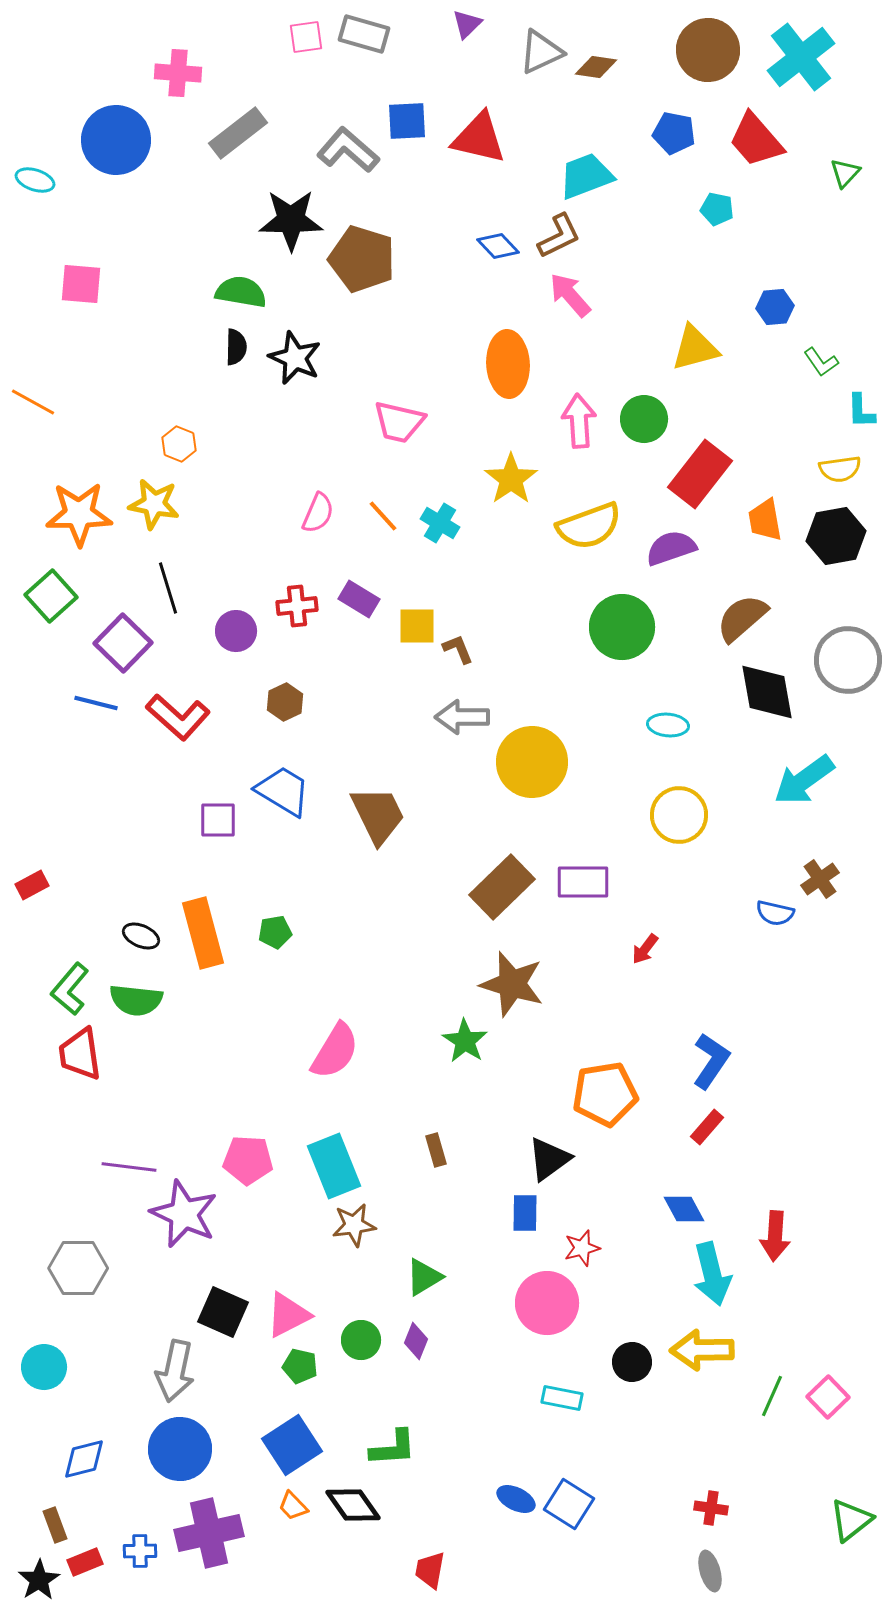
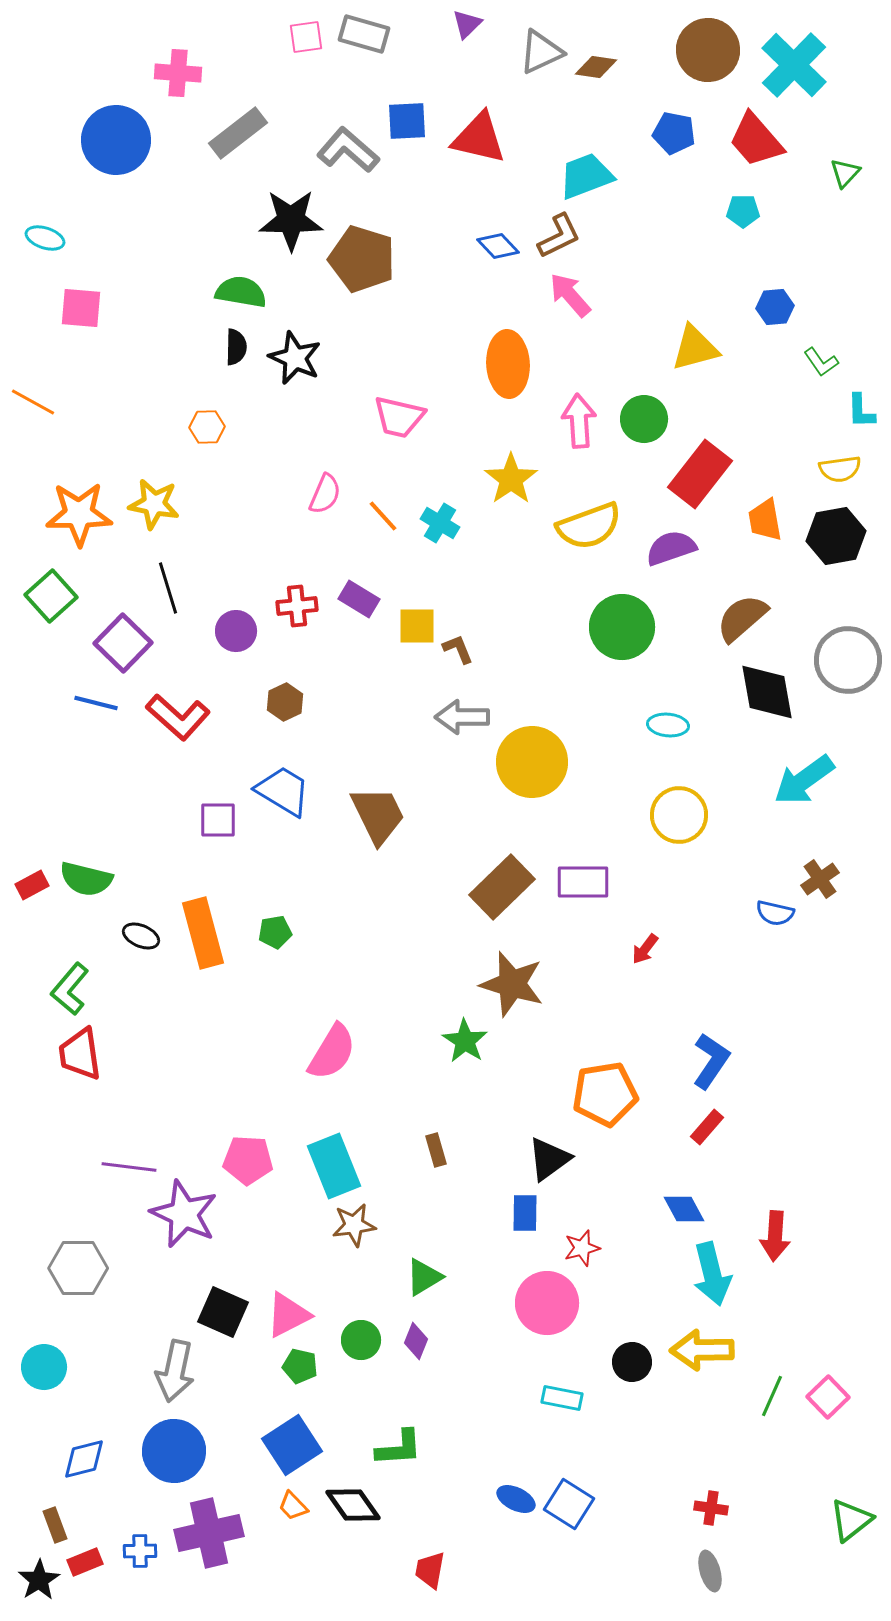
cyan cross at (801, 57): moved 7 px left, 8 px down; rotated 8 degrees counterclockwise
cyan ellipse at (35, 180): moved 10 px right, 58 px down
cyan pentagon at (717, 209): moved 26 px right, 2 px down; rotated 12 degrees counterclockwise
pink square at (81, 284): moved 24 px down
pink trapezoid at (399, 422): moved 5 px up
orange hexagon at (179, 444): moved 28 px right, 17 px up; rotated 24 degrees counterclockwise
pink semicircle at (318, 513): moved 7 px right, 19 px up
green semicircle at (136, 1000): moved 50 px left, 121 px up; rotated 8 degrees clockwise
pink semicircle at (335, 1051): moved 3 px left, 1 px down
green L-shape at (393, 1448): moved 6 px right
blue circle at (180, 1449): moved 6 px left, 2 px down
